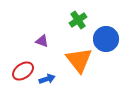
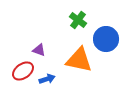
green cross: rotated 18 degrees counterclockwise
purple triangle: moved 3 px left, 9 px down
orange triangle: rotated 40 degrees counterclockwise
